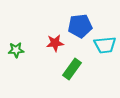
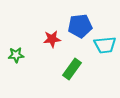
red star: moved 3 px left, 4 px up
green star: moved 5 px down
